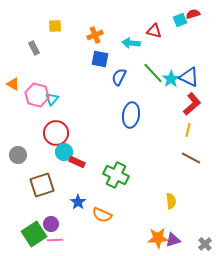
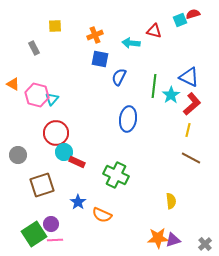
green line: moved 1 px right, 13 px down; rotated 50 degrees clockwise
cyan star: moved 16 px down
blue ellipse: moved 3 px left, 4 px down
